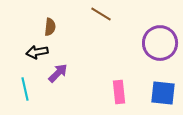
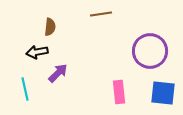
brown line: rotated 40 degrees counterclockwise
purple circle: moved 10 px left, 8 px down
